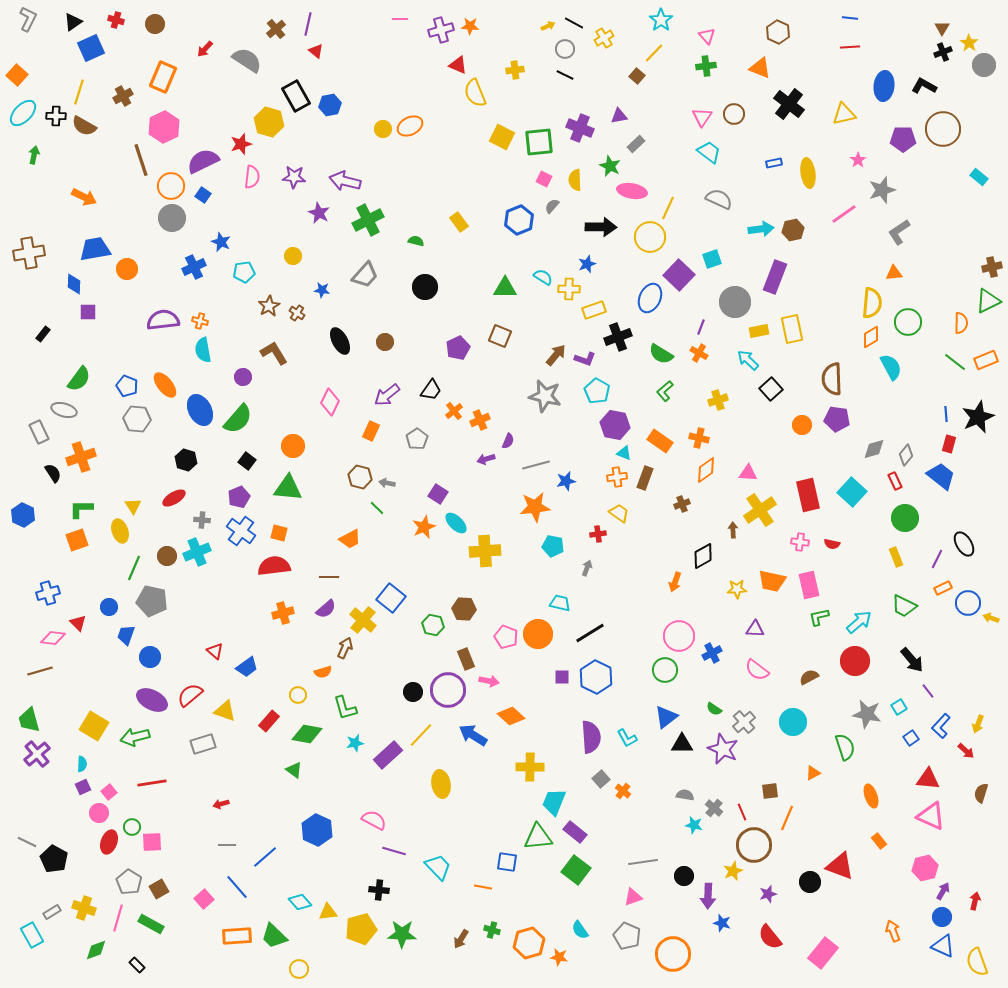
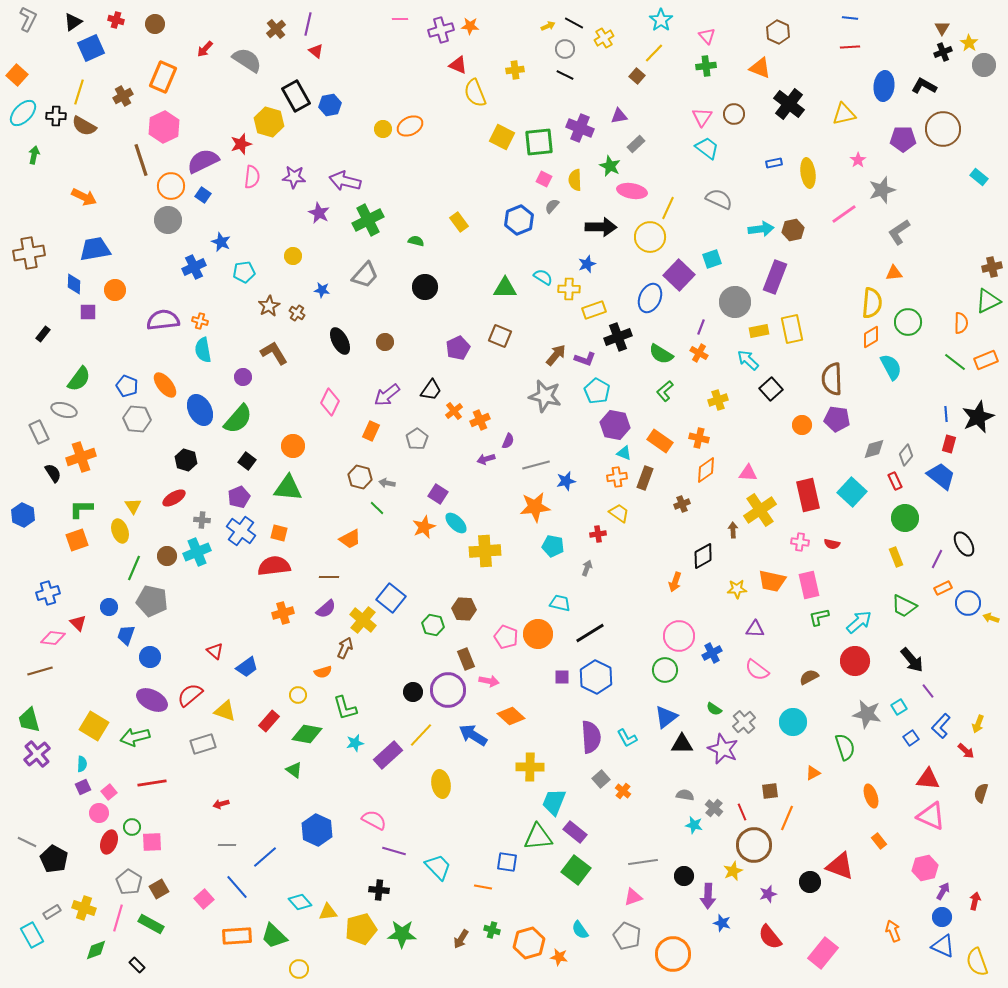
cyan trapezoid at (709, 152): moved 2 px left, 4 px up
gray circle at (172, 218): moved 4 px left, 2 px down
orange circle at (127, 269): moved 12 px left, 21 px down
